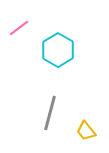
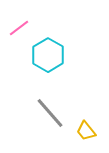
cyan hexagon: moved 10 px left, 5 px down
gray line: rotated 56 degrees counterclockwise
